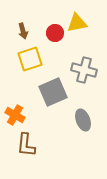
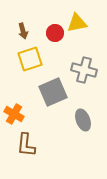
orange cross: moved 1 px left, 1 px up
